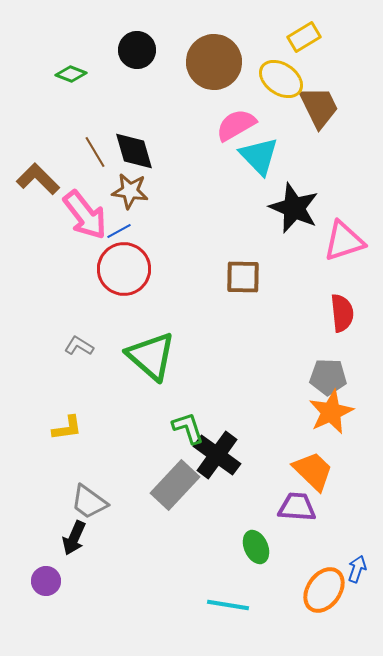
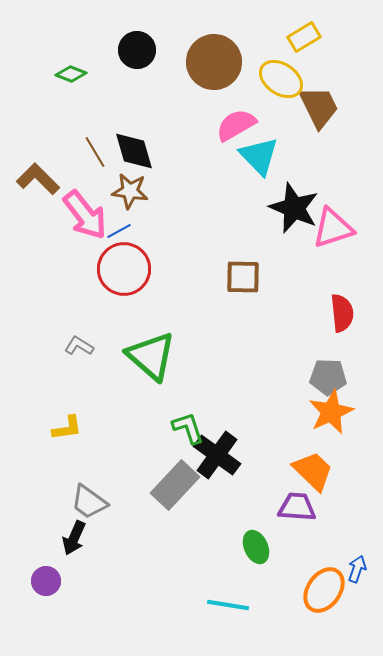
pink triangle: moved 11 px left, 13 px up
